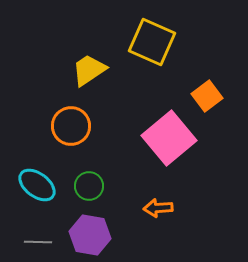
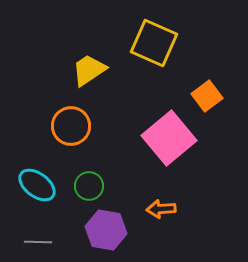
yellow square: moved 2 px right, 1 px down
orange arrow: moved 3 px right, 1 px down
purple hexagon: moved 16 px right, 5 px up
